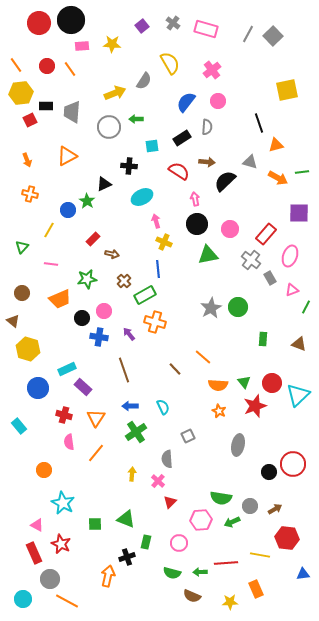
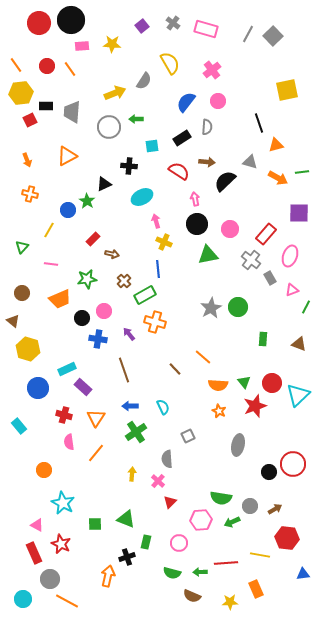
blue cross at (99, 337): moved 1 px left, 2 px down
